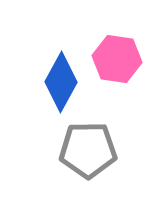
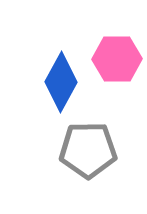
pink hexagon: rotated 9 degrees counterclockwise
